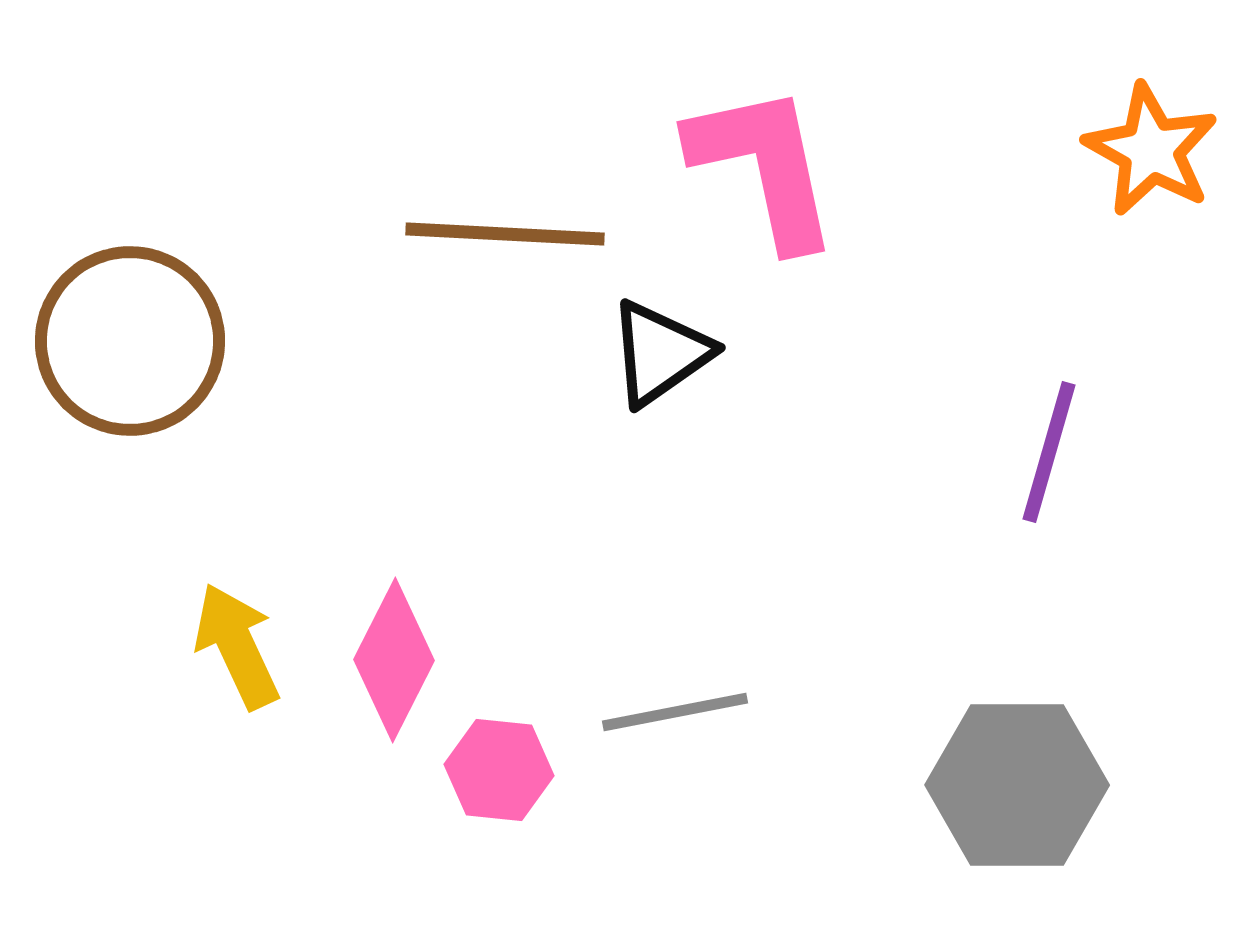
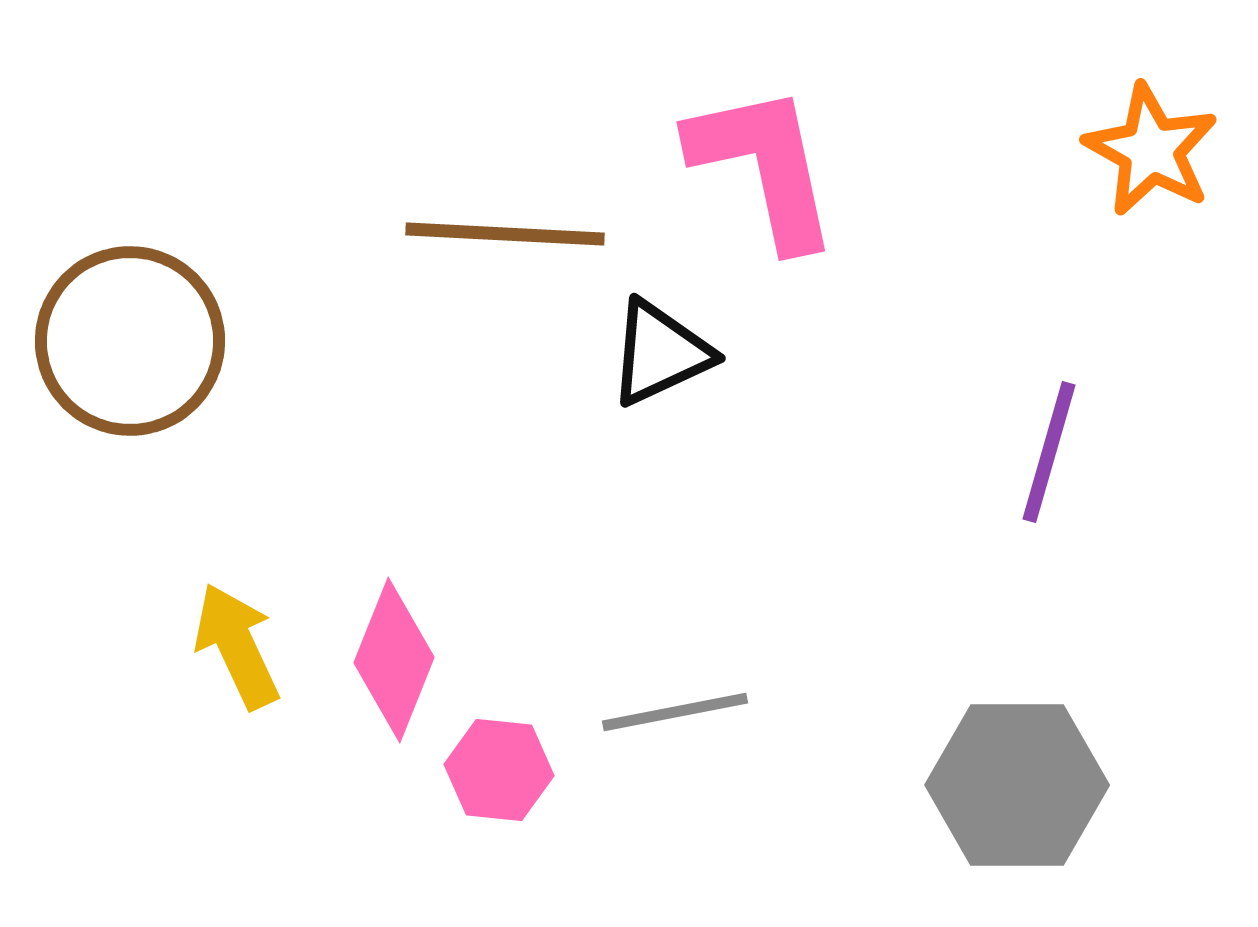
black triangle: rotated 10 degrees clockwise
pink diamond: rotated 5 degrees counterclockwise
